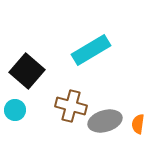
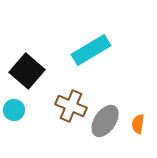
brown cross: rotated 8 degrees clockwise
cyan circle: moved 1 px left
gray ellipse: rotated 40 degrees counterclockwise
